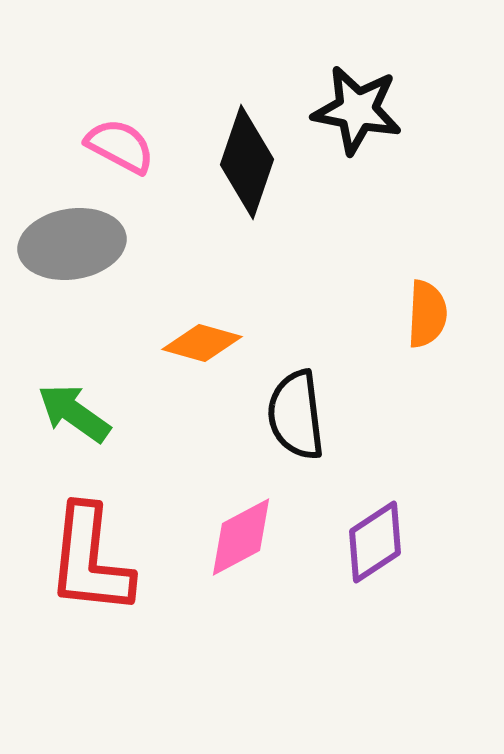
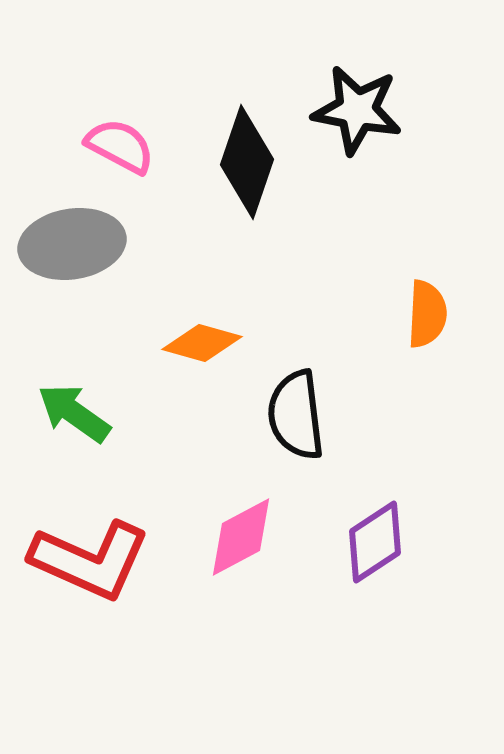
red L-shape: rotated 72 degrees counterclockwise
